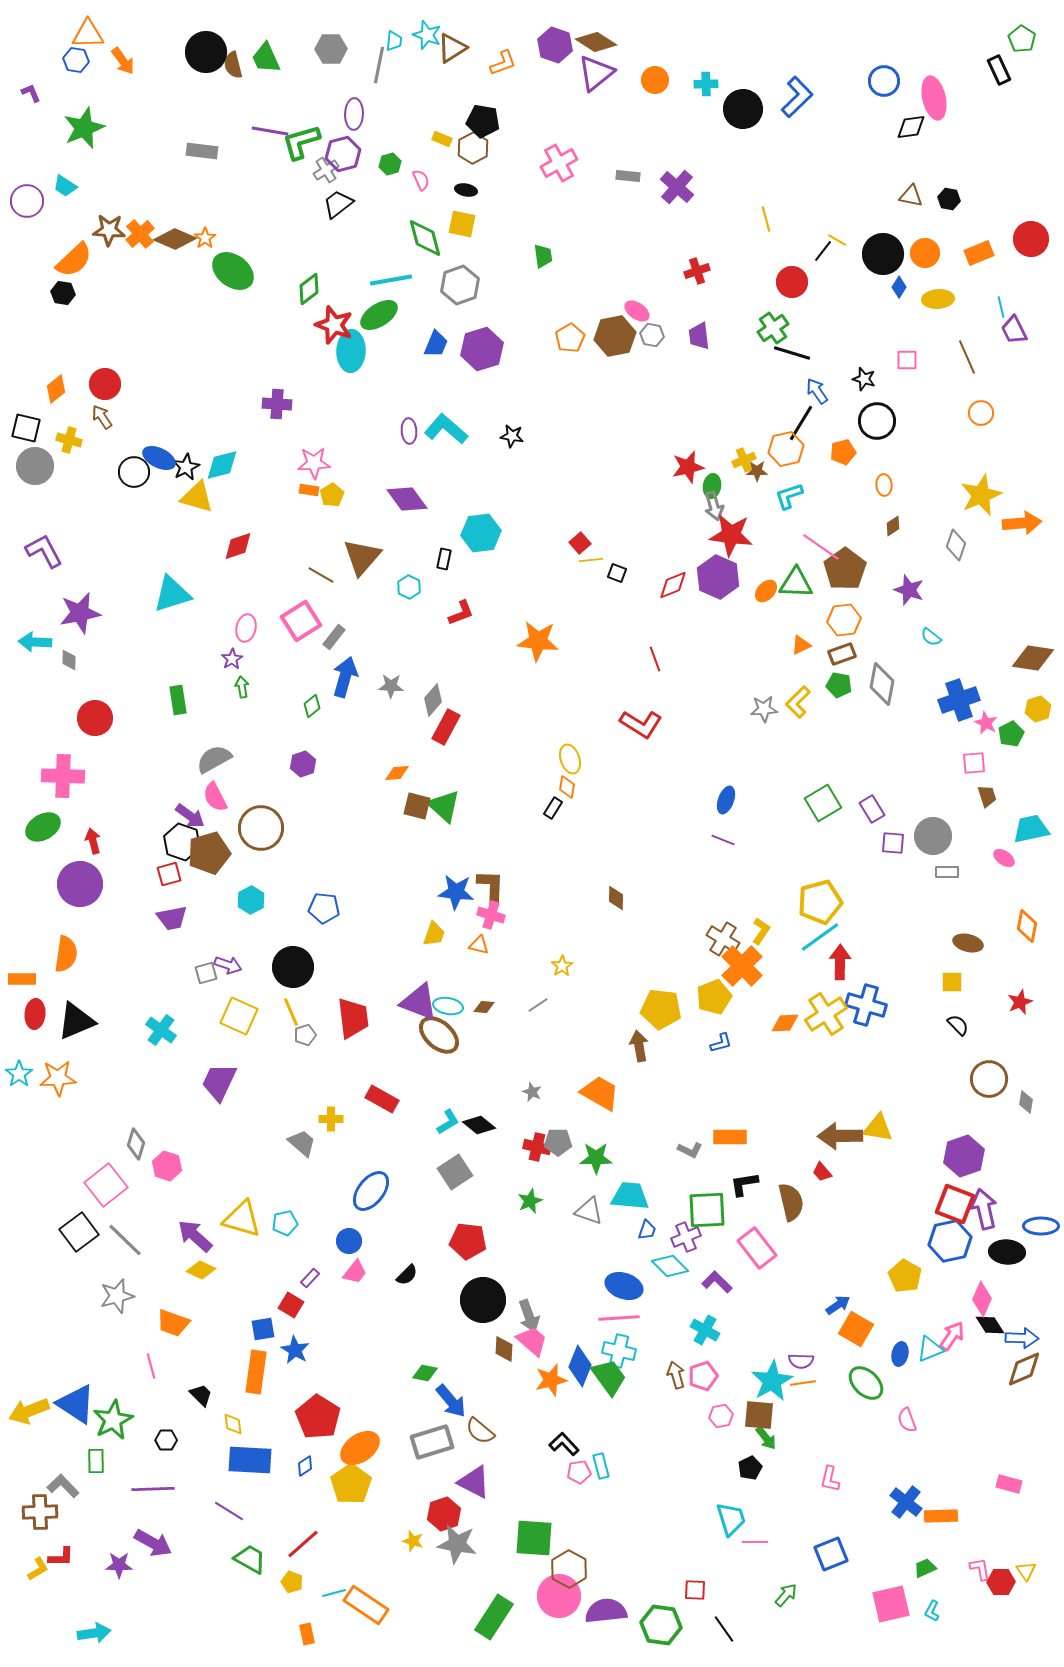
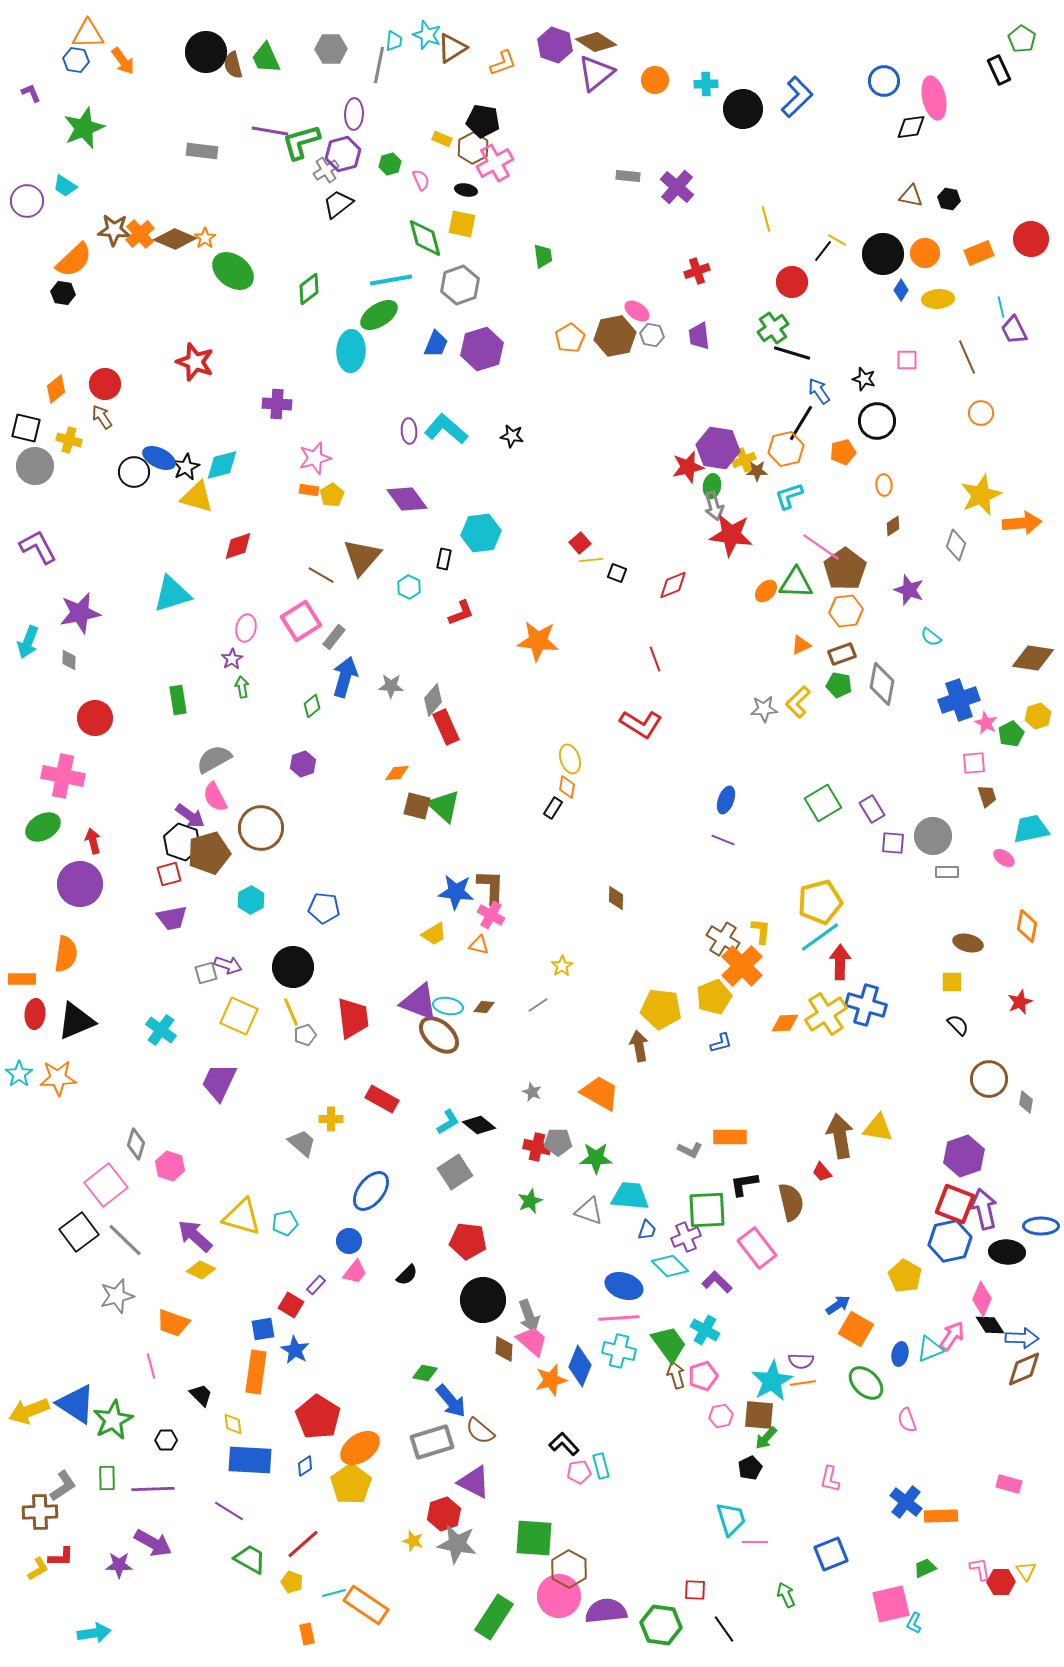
pink cross at (559, 163): moved 64 px left
brown star at (109, 230): moved 5 px right
blue diamond at (899, 287): moved 2 px right, 3 px down
red star at (334, 325): moved 139 px left, 37 px down
blue arrow at (817, 391): moved 2 px right
pink star at (314, 463): moved 1 px right, 5 px up; rotated 12 degrees counterclockwise
purple L-shape at (44, 551): moved 6 px left, 4 px up
purple hexagon at (718, 577): moved 129 px up; rotated 15 degrees counterclockwise
orange hexagon at (844, 620): moved 2 px right, 9 px up
cyan arrow at (35, 642): moved 7 px left; rotated 72 degrees counterclockwise
yellow hexagon at (1038, 709): moved 7 px down
red rectangle at (446, 727): rotated 52 degrees counterclockwise
pink cross at (63, 776): rotated 9 degrees clockwise
pink cross at (491, 915): rotated 12 degrees clockwise
yellow L-shape at (761, 931): rotated 28 degrees counterclockwise
yellow trapezoid at (434, 934): rotated 40 degrees clockwise
brown arrow at (840, 1136): rotated 81 degrees clockwise
pink hexagon at (167, 1166): moved 3 px right
yellow triangle at (242, 1219): moved 2 px up
purple rectangle at (310, 1278): moved 6 px right, 7 px down
green trapezoid at (609, 1377): moved 60 px right, 33 px up
green arrow at (766, 1438): rotated 80 degrees clockwise
green rectangle at (96, 1461): moved 11 px right, 17 px down
gray L-shape at (63, 1486): rotated 100 degrees clockwise
green arrow at (786, 1595): rotated 65 degrees counterclockwise
cyan L-shape at (932, 1611): moved 18 px left, 12 px down
